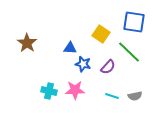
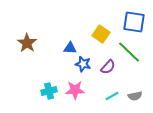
cyan cross: rotated 28 degrees counterclockwise
cyan line: rotated 48 degrees counterclockwise
